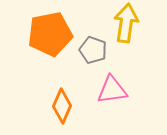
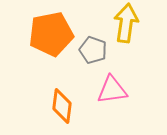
orange pentagon: moved 1 px right
orange diamond: rotated 16 degrees counterclockwise
